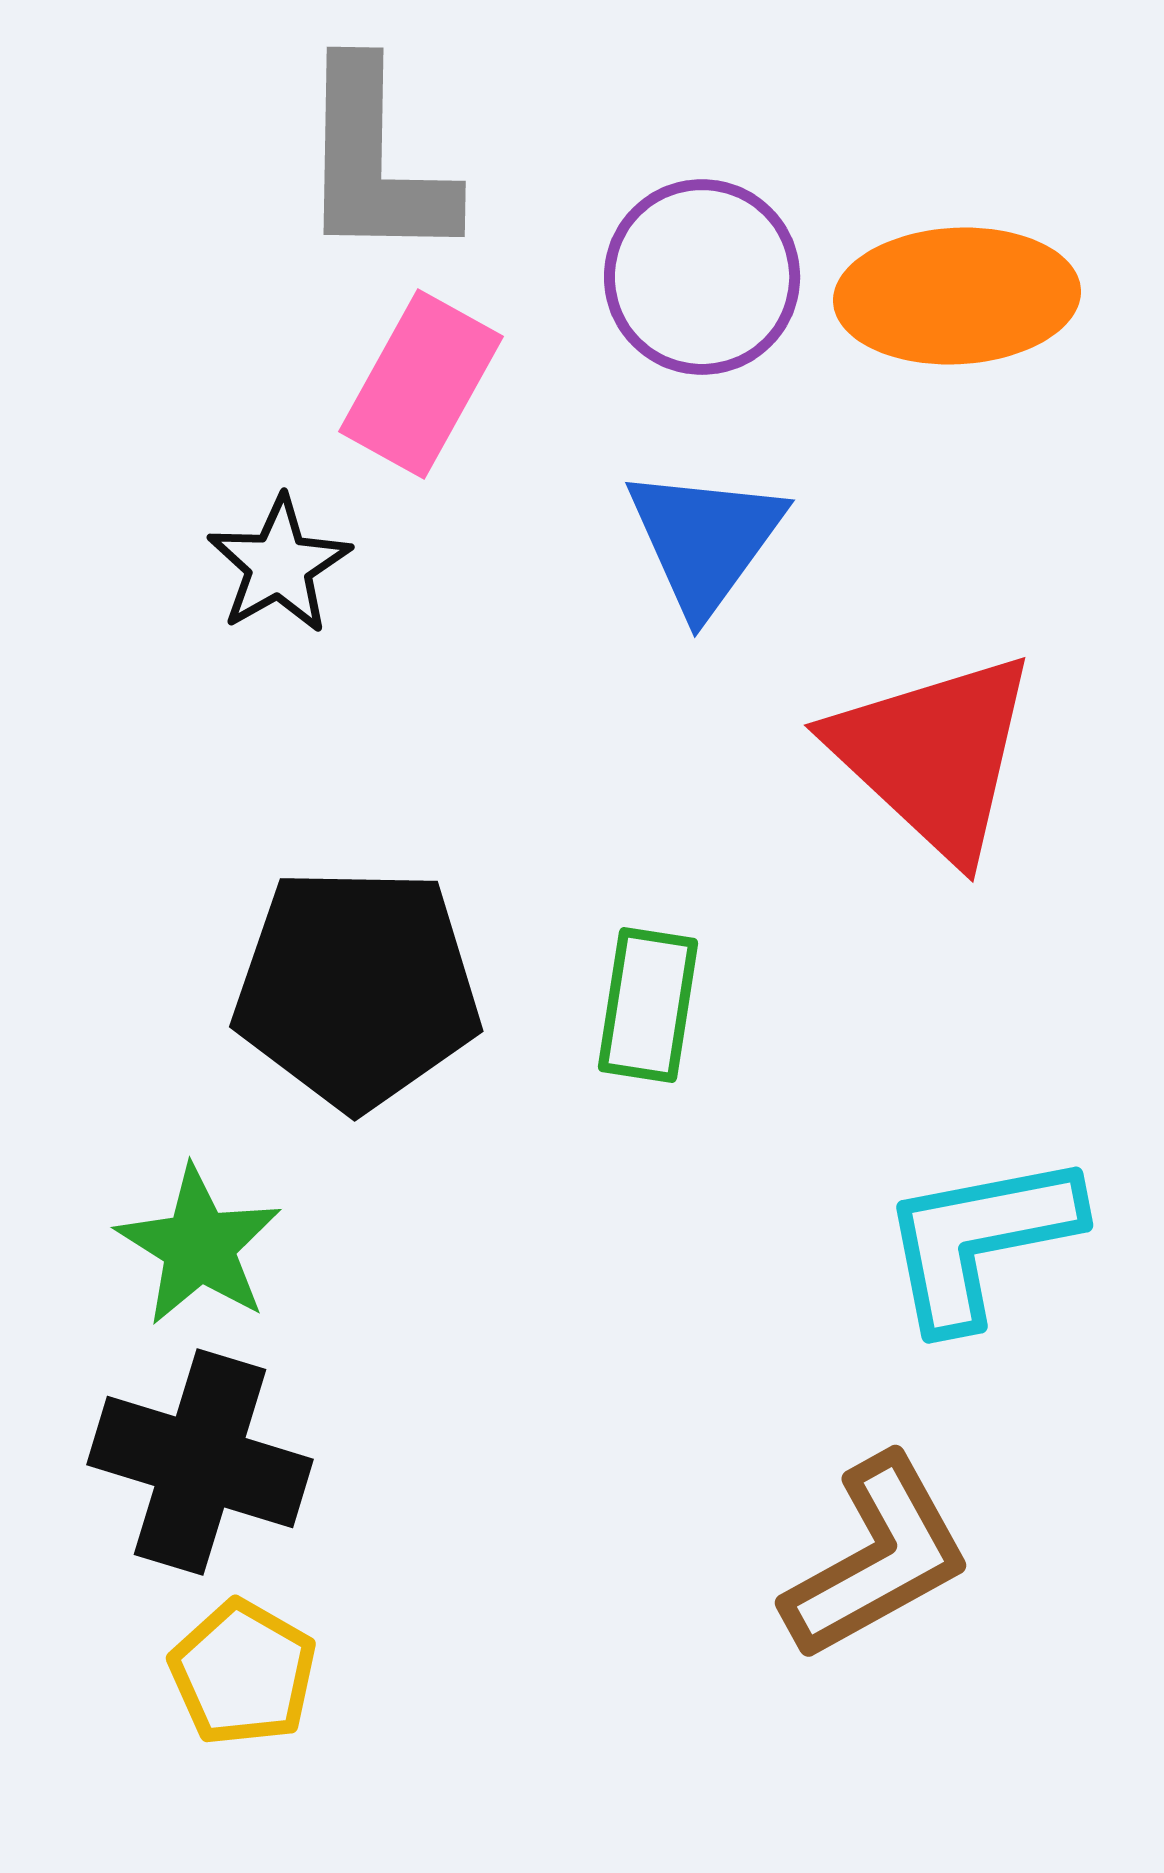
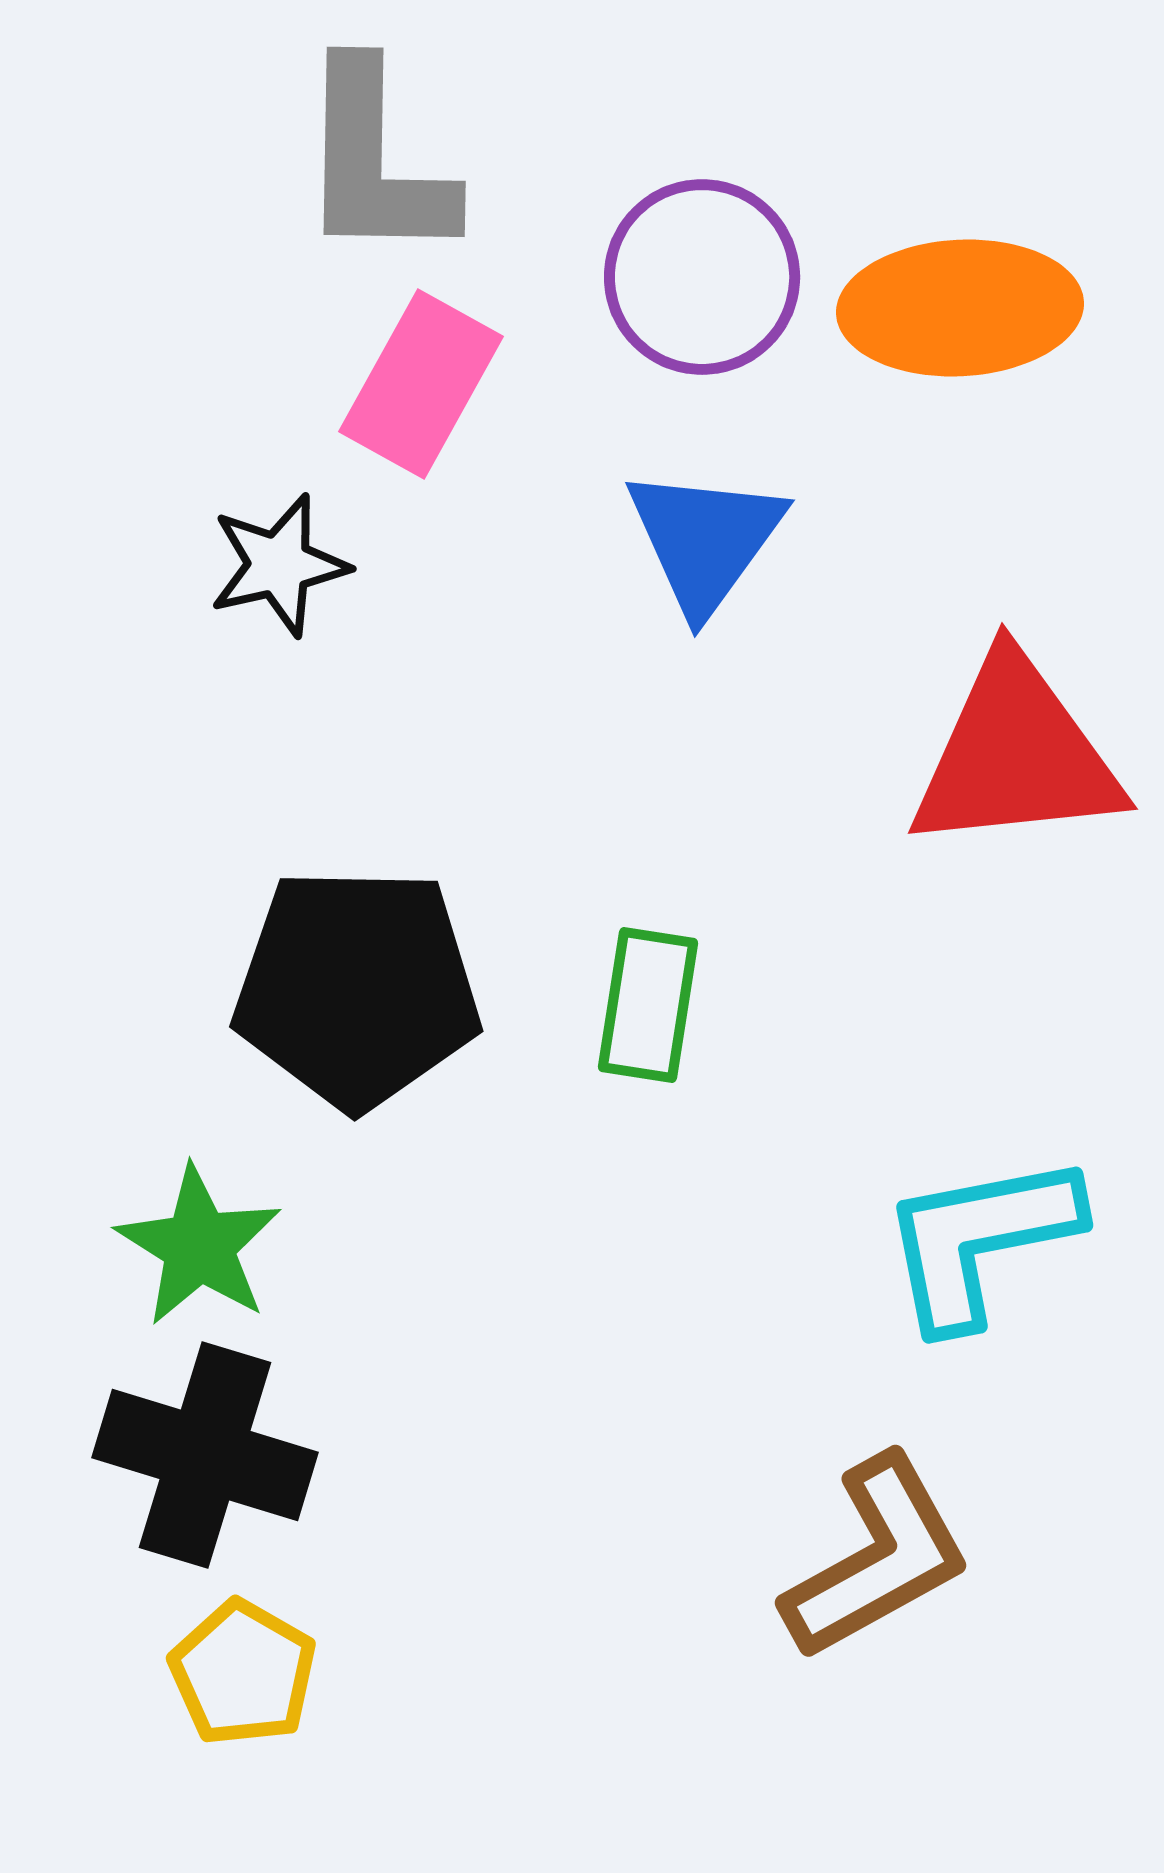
orange ellipse: moved 3 px right, 12 px down
black star: rotated 17 degrees clockwise
red triangle: moved 82 px right; rotated 49 degrees counterclockwise
black cross: moved 5 px right, 7 px up
